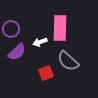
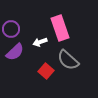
pink rectangle: rotated 20 degrees counterclockwise
purple semicircle: moved 2 px left
gray semicircle: moved 1 px up
red square: moved 2 px up; rotated 28 degrees counterclockwise
